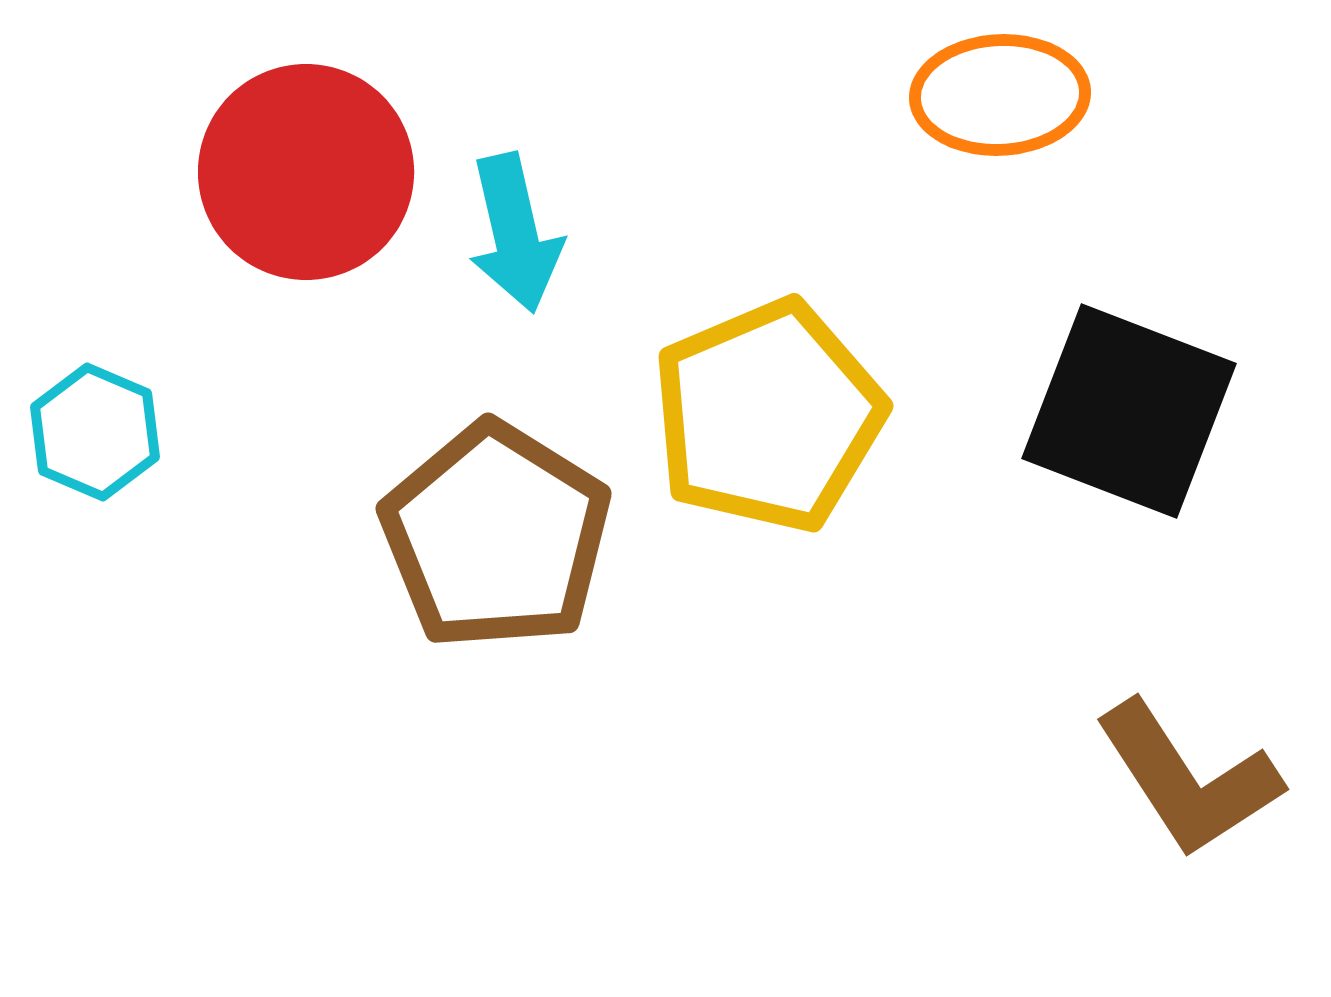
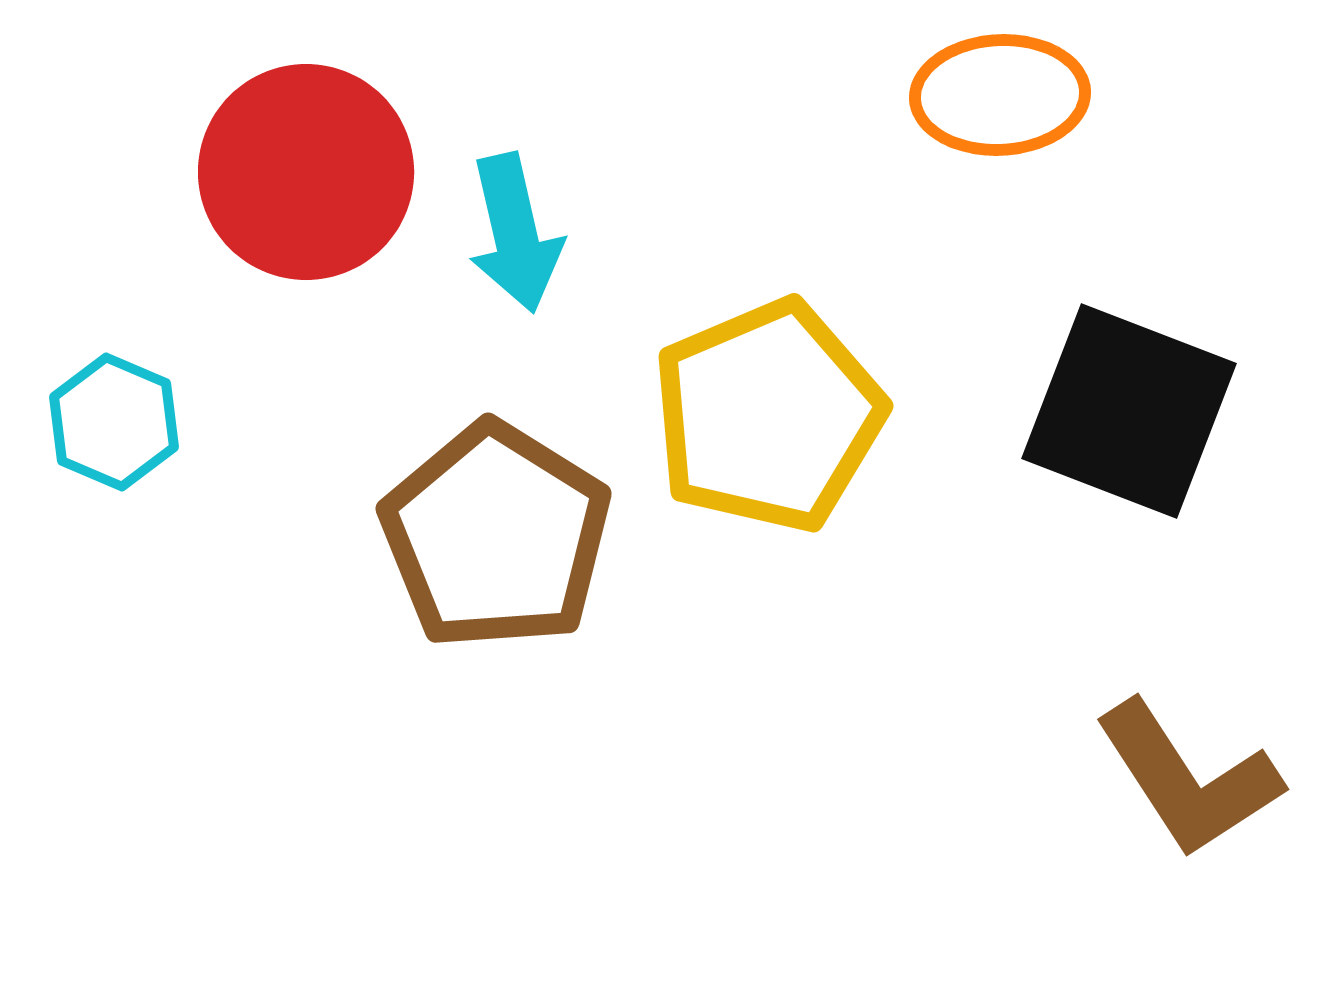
cyan hexagon: moved 19 px right, 10 px up
